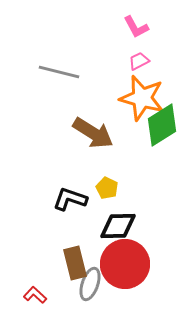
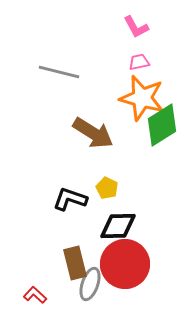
pink trapezoid: moved 1 px down; rotated 15 degrees clockwise
